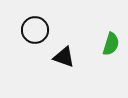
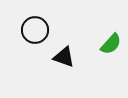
green semicircle: rotated 25 degrees clockwise
